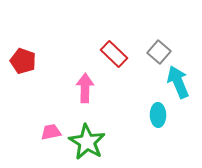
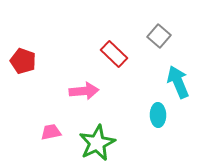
gray square: moved 16 px up
pink arrow: moved 1 px left, 3 px down; rotated 84 degrees clockwise
green star: moved 10 px right, 1 px down; rotated 15 degrees clockwise
